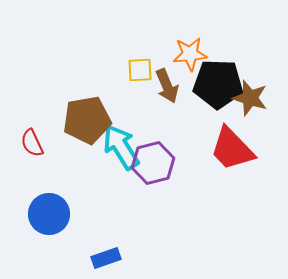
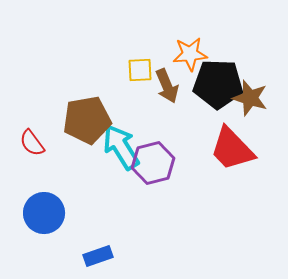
red semicircle: rotated 12 degrees counterclockwise
blue circle: moved 5 px left, 1 px up
blue rectangle: moved 8 px left, 2 px up
